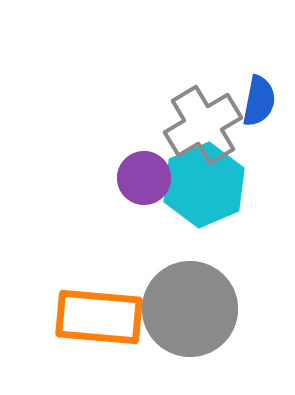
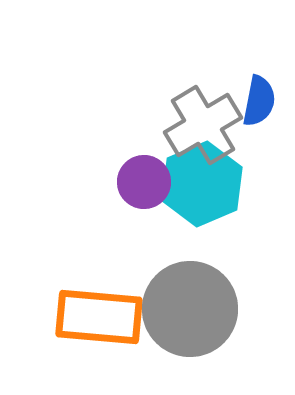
purple circle: moved 4 px down
cyan hexagon: moved 2 px left, 1 px up
